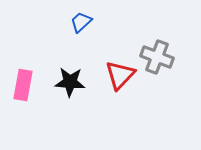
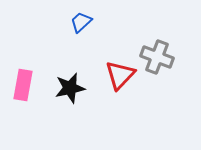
black star: moved 6 px down; rotated 16 degrees counterclockwise
